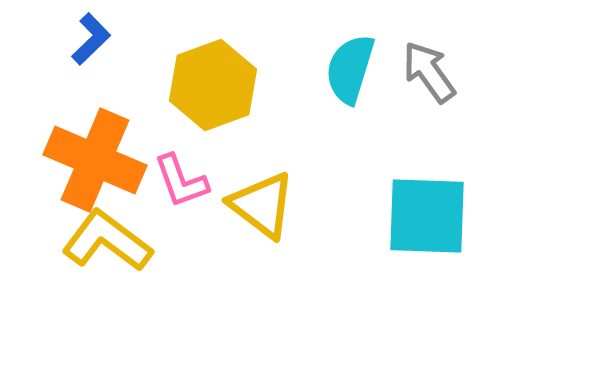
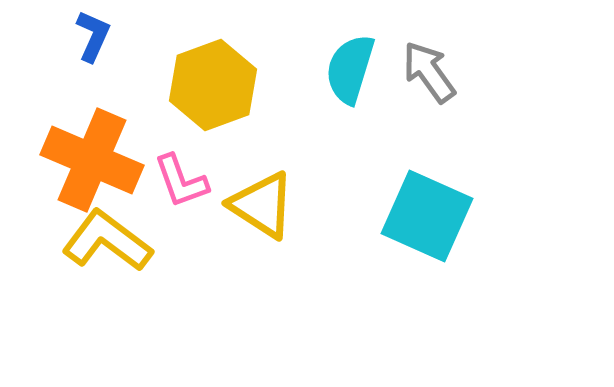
blue L-shape: moved 2 px right, 3 px up; rotated 22 degrees counterclockwise
orange cross: moved 3 px left
yellow triangle: rotated 4 degrees counterclockwise
cyan square: rotated 22 degrees clockwise
